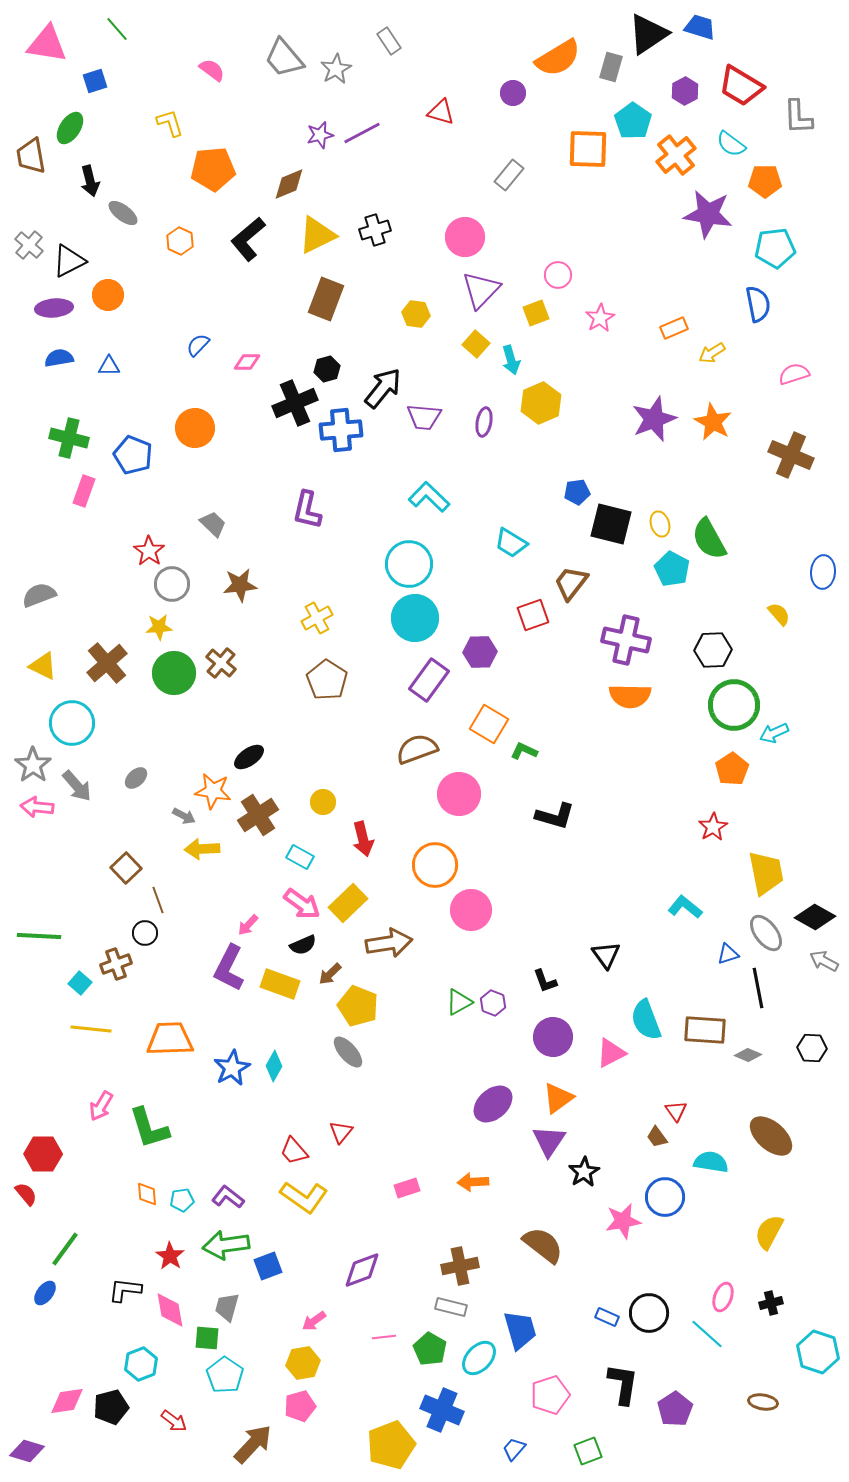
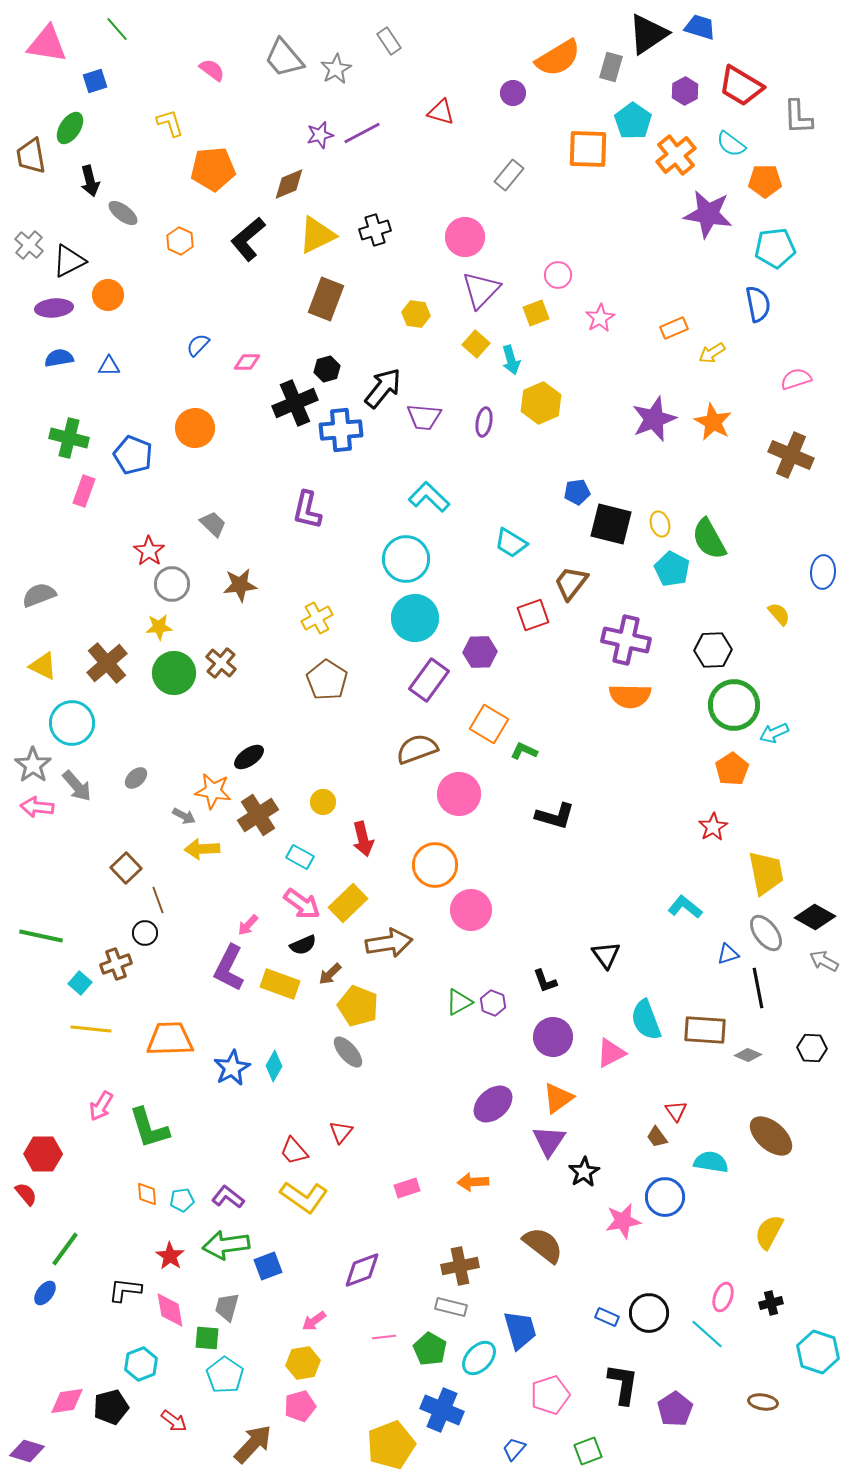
pink semicircle at (794, 374): moved 2 px right, 5 px down
cyan circle at (409, 564): moved 3 px left, 5 px up
green line at (39, 936): moved 2 px right; rotated 9 degrees clockwise
